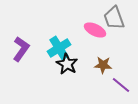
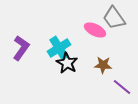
gray trapezoid: rotated 15 degrees counterclockwise
purple L-shape: moved 1 px up
black star: moved 1 px up
purple line: moved 1 px right, 2 px down
